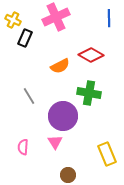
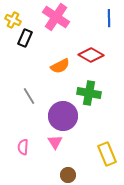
pink cross: rotated 32 degrees counterclockwise
